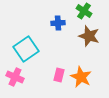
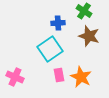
cyan square: moved 24 px right
pink rectangle: rotated 24 degrees counterclockwise
